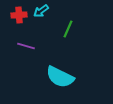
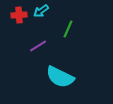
purple line: moved 12 px right; rotated 48 degrees counterclockwise
